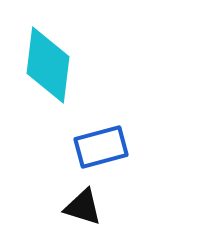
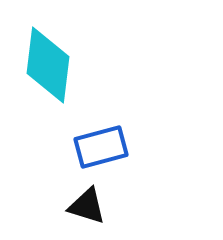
black triangle: moved 4 px right, 1 px up
